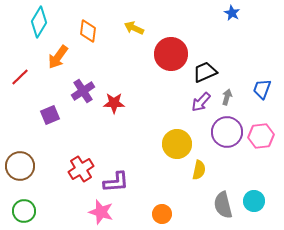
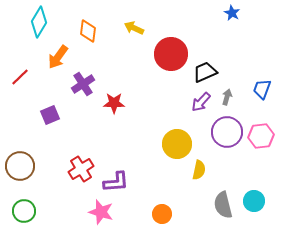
purple cross: moved 7 px up
